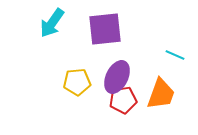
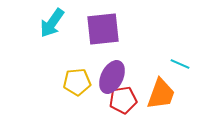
purple square: moved 2 px left
cyan line: moved 5 px right, 9 px down
purple ellipse: moved 5 px left
